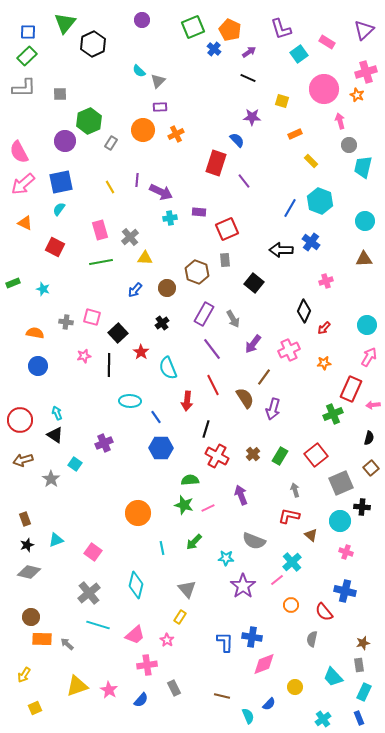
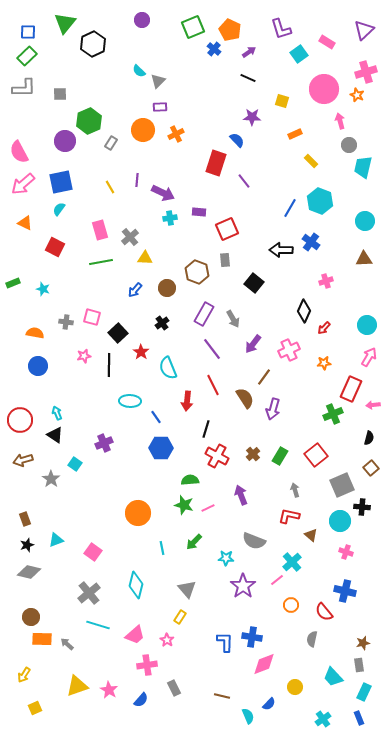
purple arrow at (161, 192): moved 2 px right, 1 px down
gray square at (341, 483): moved 1 px right, 2 px down
